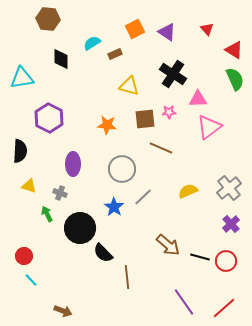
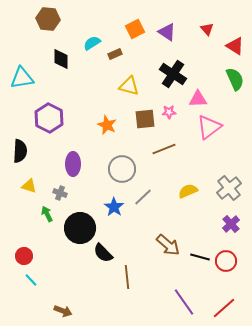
red triangle at (234, 50): moved 1 px right, 4 px up
orange star at (107, 125): rotated 18 degrees clockwise
brown line at (161, 148): moved 3 px right, 1 px down; rotated 45 degrees counterclockwise
